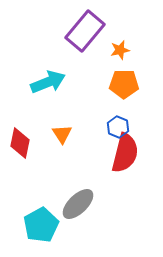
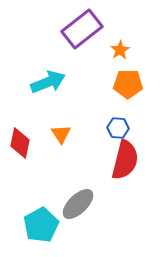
purple rectangle: moved 3 px left, 2 px up; rotated 12 degrees clockwise
orange star: rotated 18 degrees counterclockwise
orange pentagon: moved 4 px right
blue hexagon: moved 1 px down; rotated 20 degrees counterclockwise
orange triangle: moved 1 px left
red semicircle: moved 7 px down
